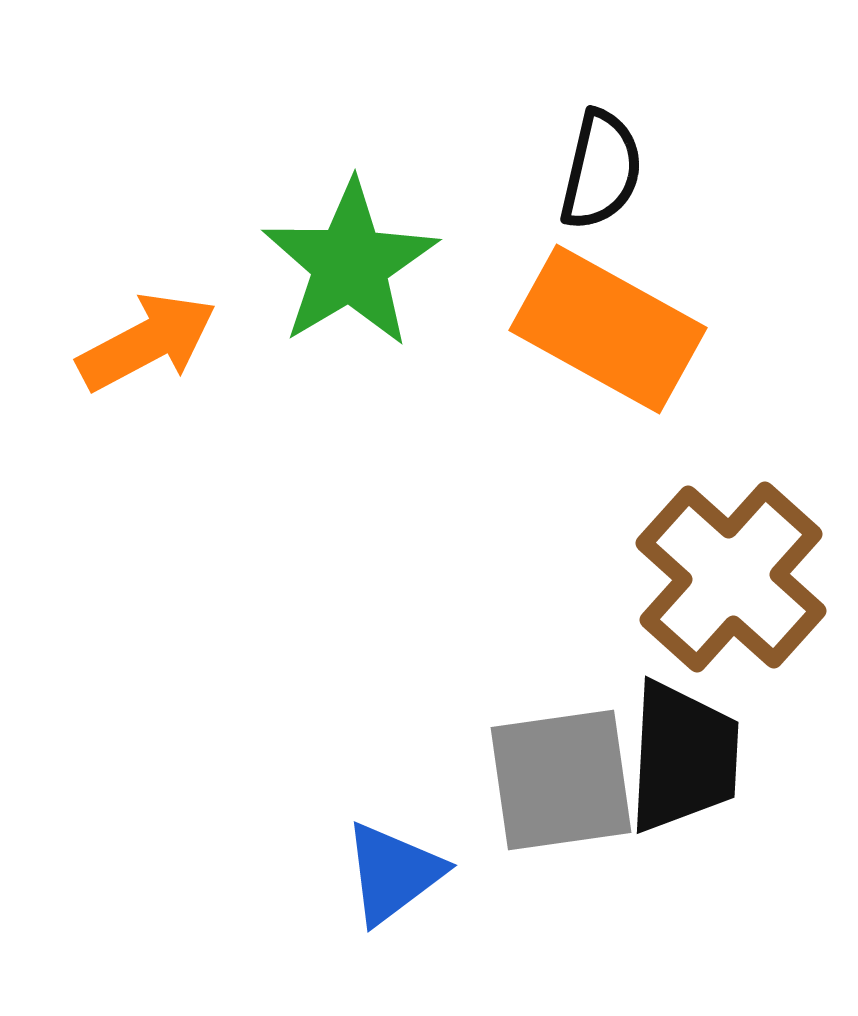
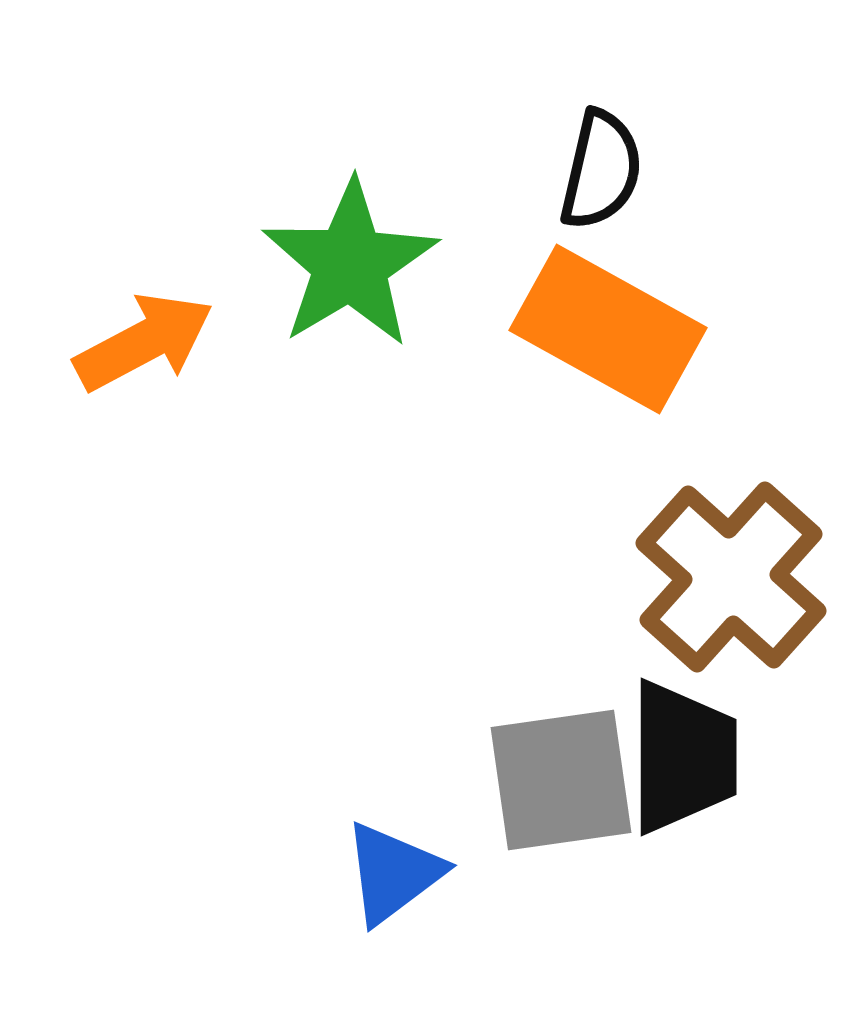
orange arrow: moved 3 px left
black trapezoid: rotated 3 degrees counterclockwise
